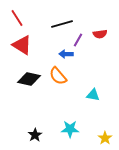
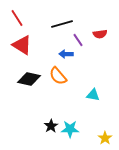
purple line: rotated 64 degrees counterclockwise
black star: moved 16 px right, 9 px up
